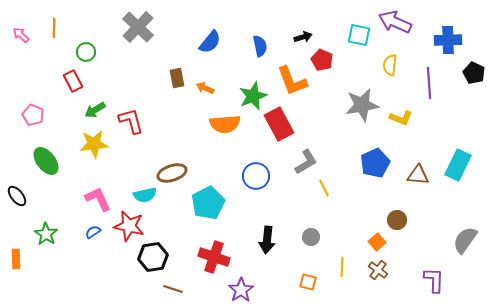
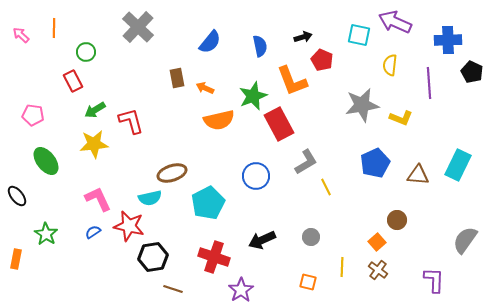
black pentagon at (474, 73): moved 2 px left, 1 px up
pink pentagon at (33, 115): rotated 15 degrees counterclockwise
orange semicircle at (225, 124): moved 6 px left, 4 px up; rotated 8 degrees counterclockwise
yellow line at (324, 188): moved 2 px right, 1 px up
cyan semicircle at (145, 195): moved 5 px right, 3 px down
black arrow at (267, 240): moved 5 px left; rotated 60 degrees clockwise
orange rectangle at (16, 259): rotated 12 degrees clockwise
